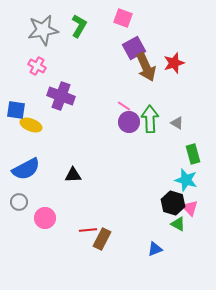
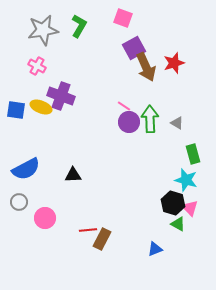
yellow ellipse: moved 10 px right, 18 px up
